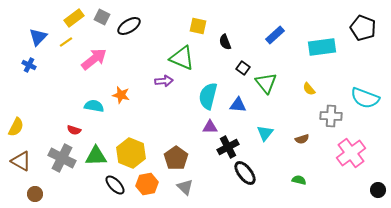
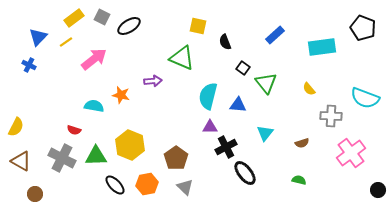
purple arrow at (164, 81): moved 11 px left
brown semicircle at (302, 139): moved 4 px down
black cross at (228, 147): moved 2 px left
yellow hexagon at (131, 153): moved 1 px left, 8 px up
